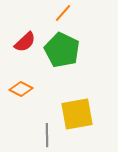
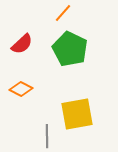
red semicircle: moved 3 px left, 2 px down
green pentagon: moved 8 px right, 1 px up
gray line: moved 1 px down
